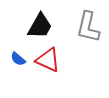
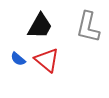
red triangle: moved 1 px left; rotated 16 degrees clockwise
